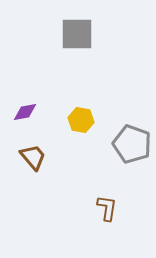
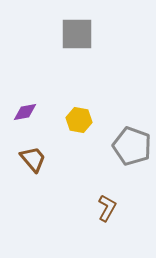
yellow hexagon: moved 2 px left
gray pentagon: moved 2 px down
brown trapezoid: moved 2 px down
brown L-shape: rotated 20 degrees clockwise
